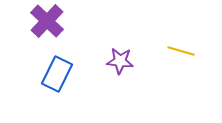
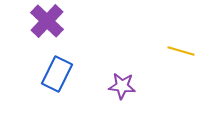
purple star: moved 2 px right, 25 px down
